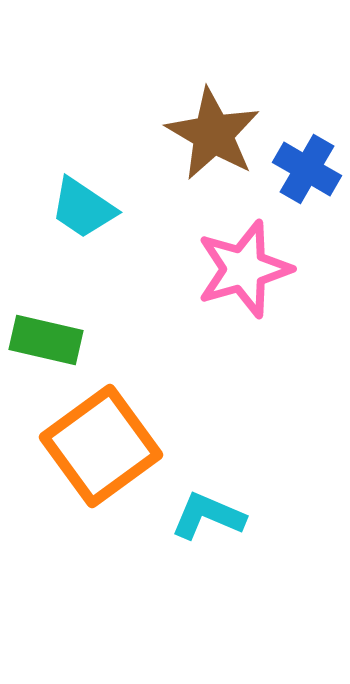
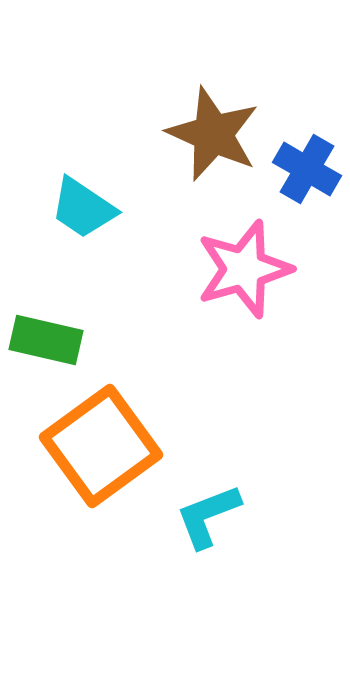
brown star: rotated 6 degrees counterclockwise
cyan L-shape: rotated 44 degrees counterclockwise
